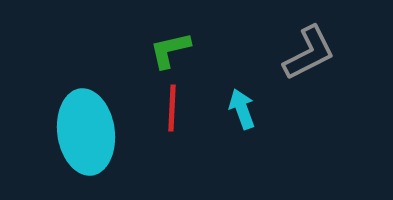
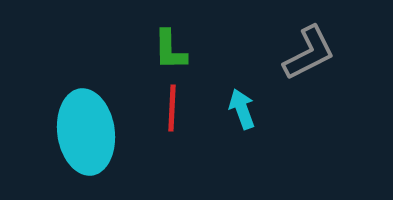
green L-shape: rotated 78 degrees counterclockwise
